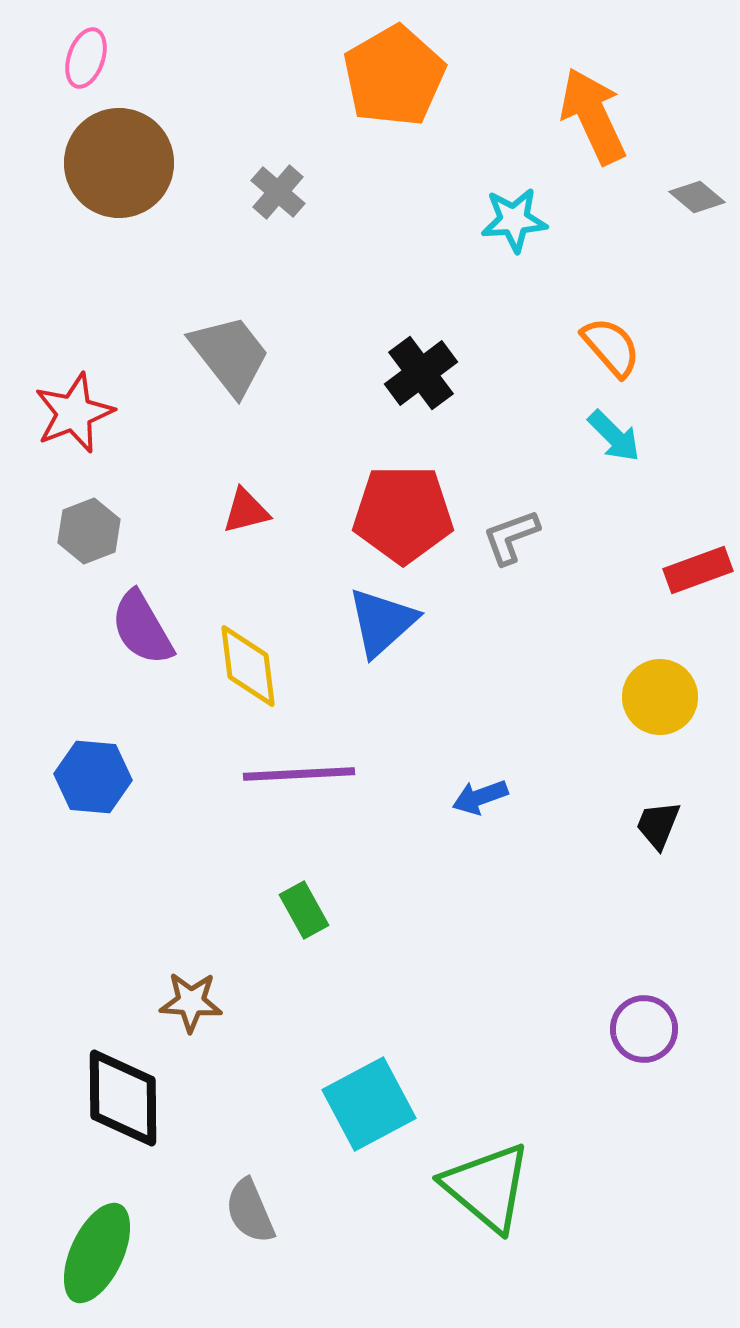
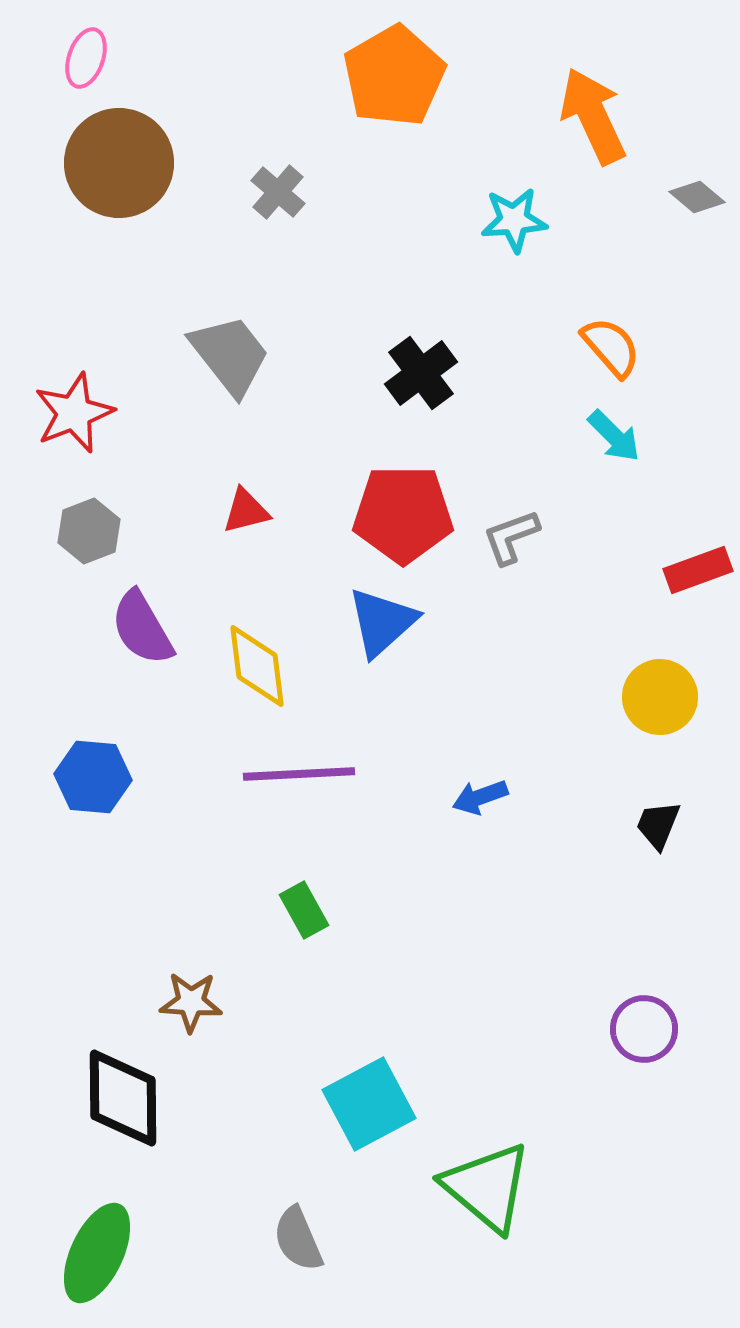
yellow diamond: moved 9 px right
gray semicircle: moved 48 px right, 28 px down
